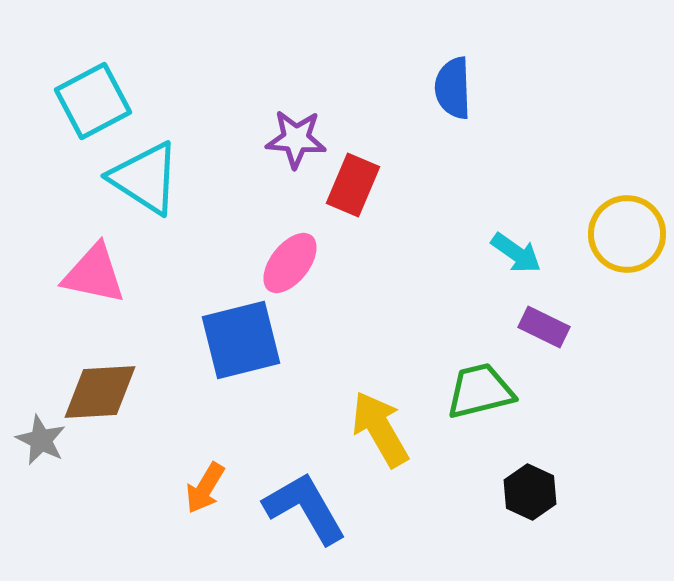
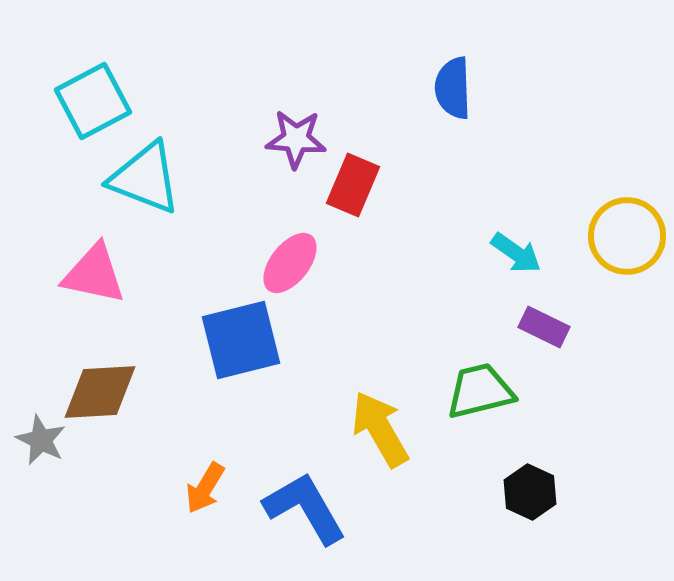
cyan triangle: rotated 12 degrees counterclockwise
yellow circle: moved 2 px down
